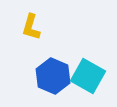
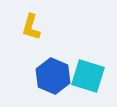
cyan square: rotated 12 degrees counterclockwise
